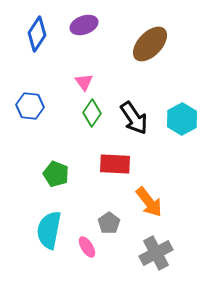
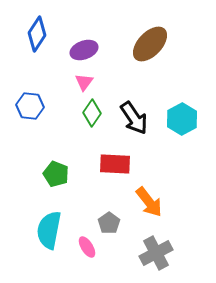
purple ellipse: moved 25 px down
pink triangle: rotated 12 degrees clockwise
